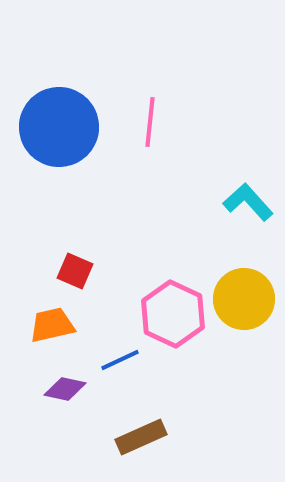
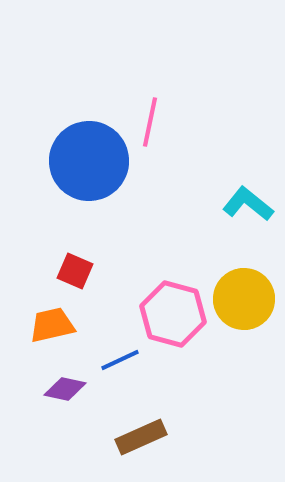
pink line: rotated 6 degrees clockwise
blue circle: moved 30 px right, 34 px down
cyan L-shape: moved 2 px down; rotated 9 degrees counterclockwise
pink hexagon: rotated 10 degrees counterclockwise
